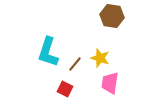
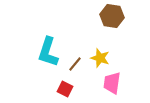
pink trapezoid: moved 2 px right
